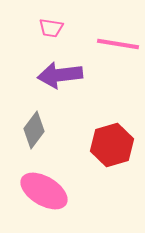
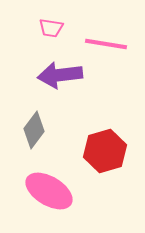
pink line: moved 12 px left
red hexagon: moved 7 px left, 6 px down
pink ellipse: moved 5 px right
